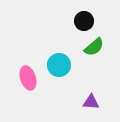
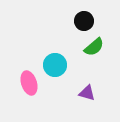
cyan circle: moved 4 px left
pink ellipse: moved 1 px right, 5 px down
purple triangle: moved 4 px left, 9 px up; rotated 12 degrees clockwise
